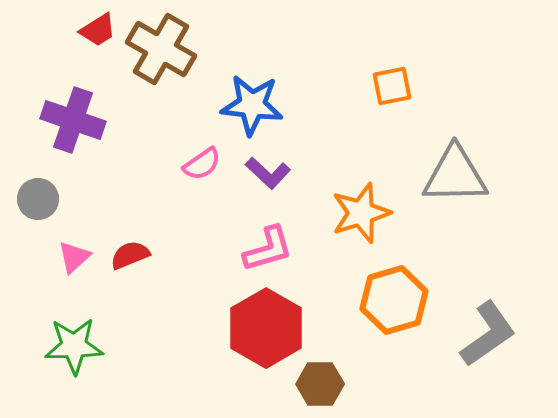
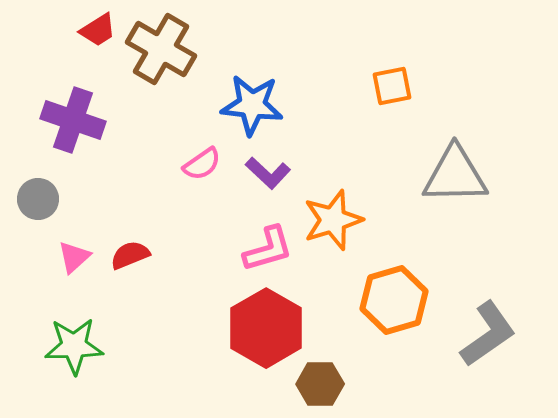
orange star: moved 28 px left, 7 px down
